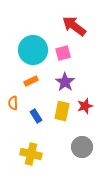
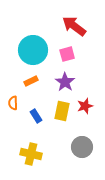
pink square: moved 4 px right, 1 px down
